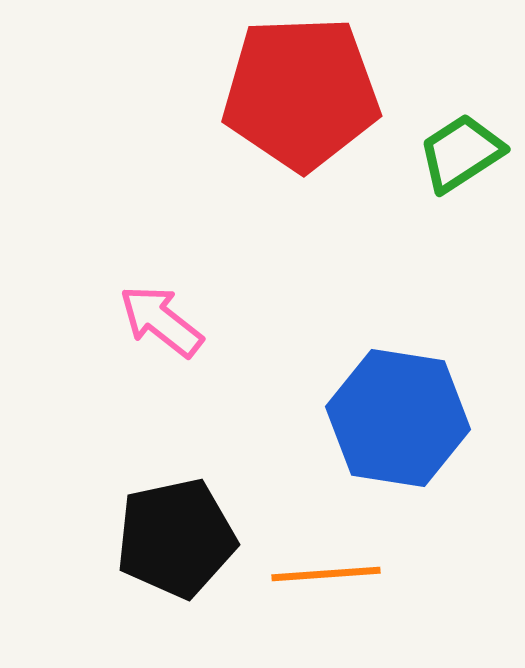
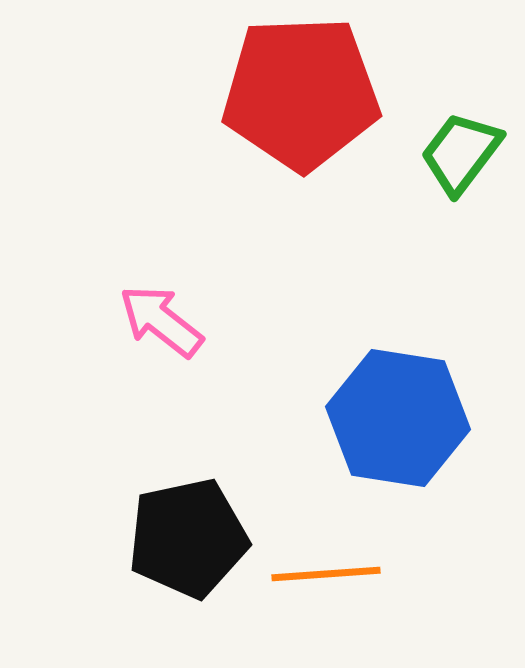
green trapezoid: rotated 20 degrees counterclockwise
black pentagon: moved 12 px right
